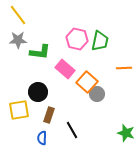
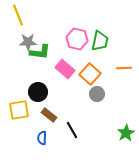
yellow line: rotated 15 degrees clockwise
gray star: moved 10 px right, 2 px down
orange square: moved 3 px right, 8 px up
brown rectangle: rotated 70 degrees counterclockwise
green star: rotated 24 degrees clockwise
